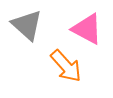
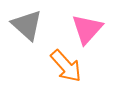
pink triangle: rotated 44 degrees clockwise
